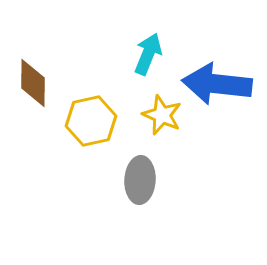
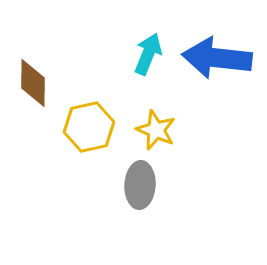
blue arrow: moved 26 px up
yellow star: moved 6 px left, 15 px down
yellow hexagon: moved 2 px left, 6 px down
gray ellipse: moved 5 px down
